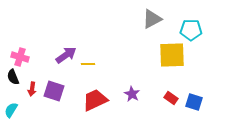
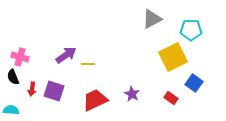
yellow square: moved 1 px right, 2 px down; rotated 24 degrees counterclockwise
blue square: moved 19 px up; rotated 18 degrees clockwise
cyan semicircle: rotated 63 degrees clockwise
